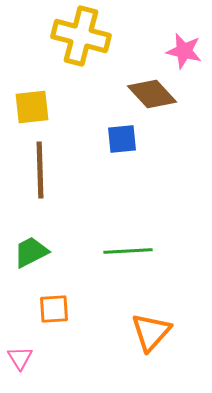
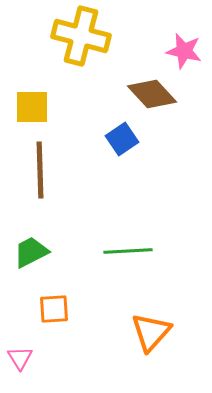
yellow square: rotated 6 degrees clockwise
blue square: rotated 28 degrees counterclockwise
